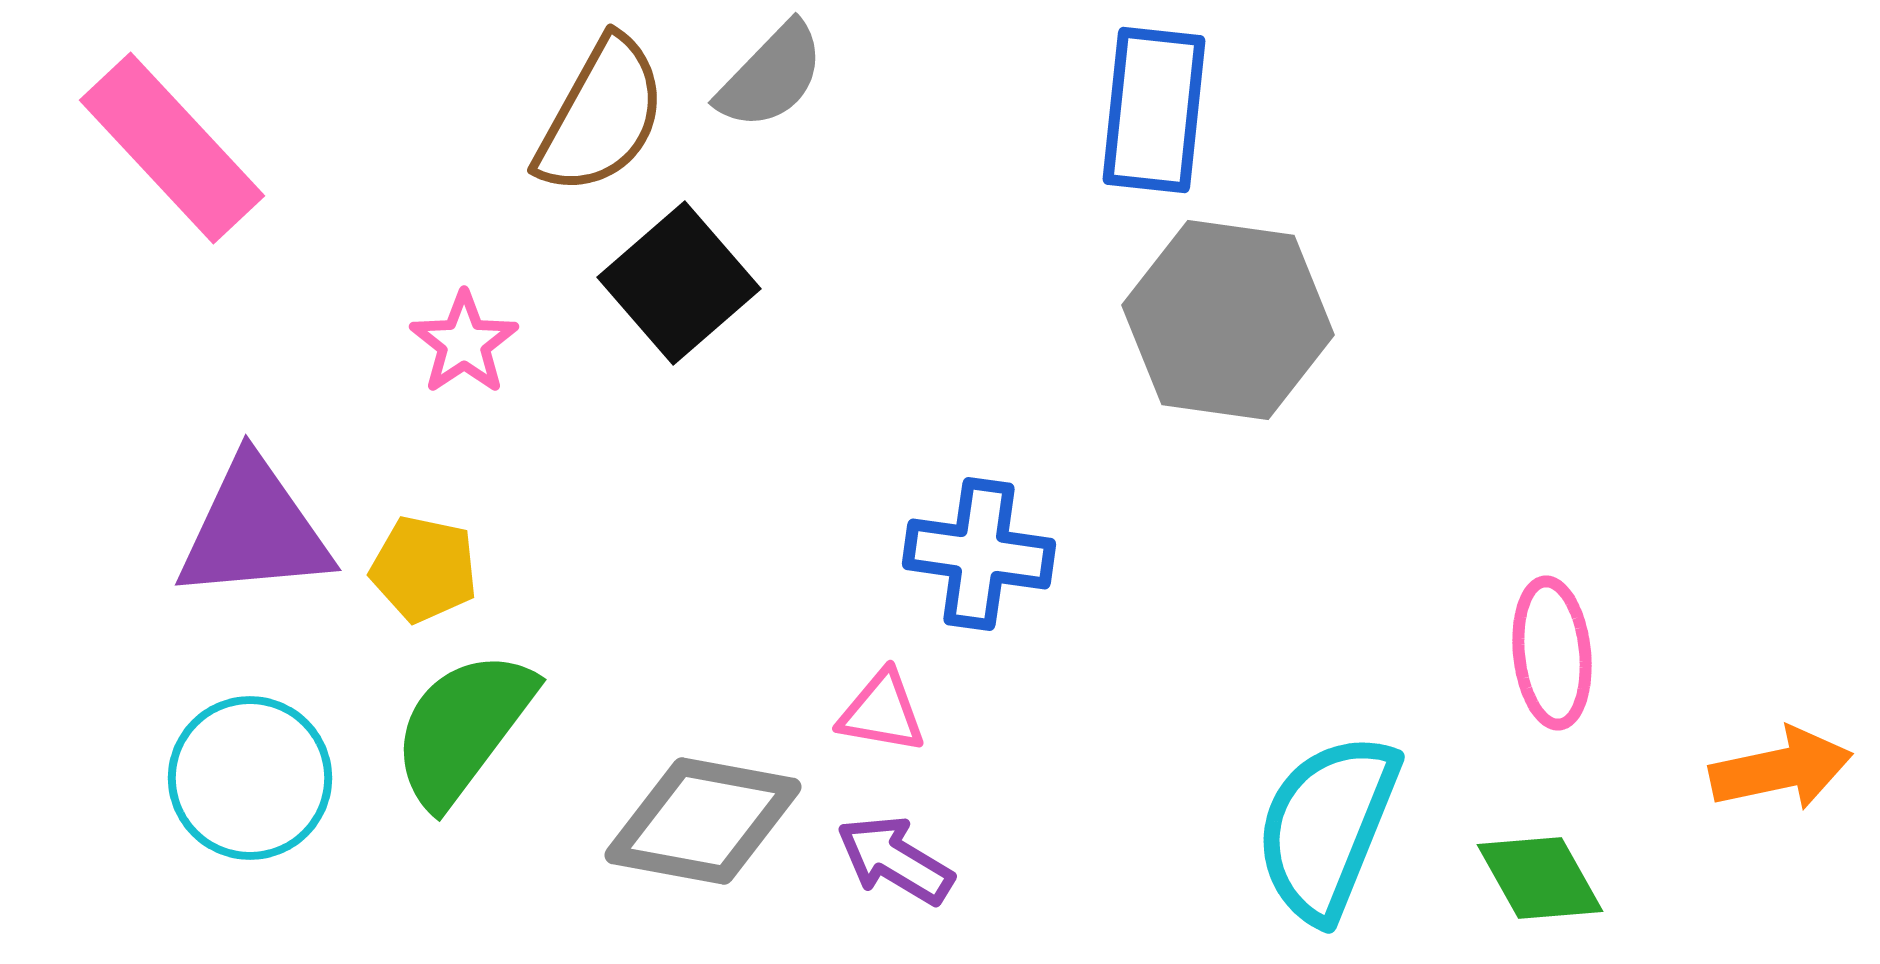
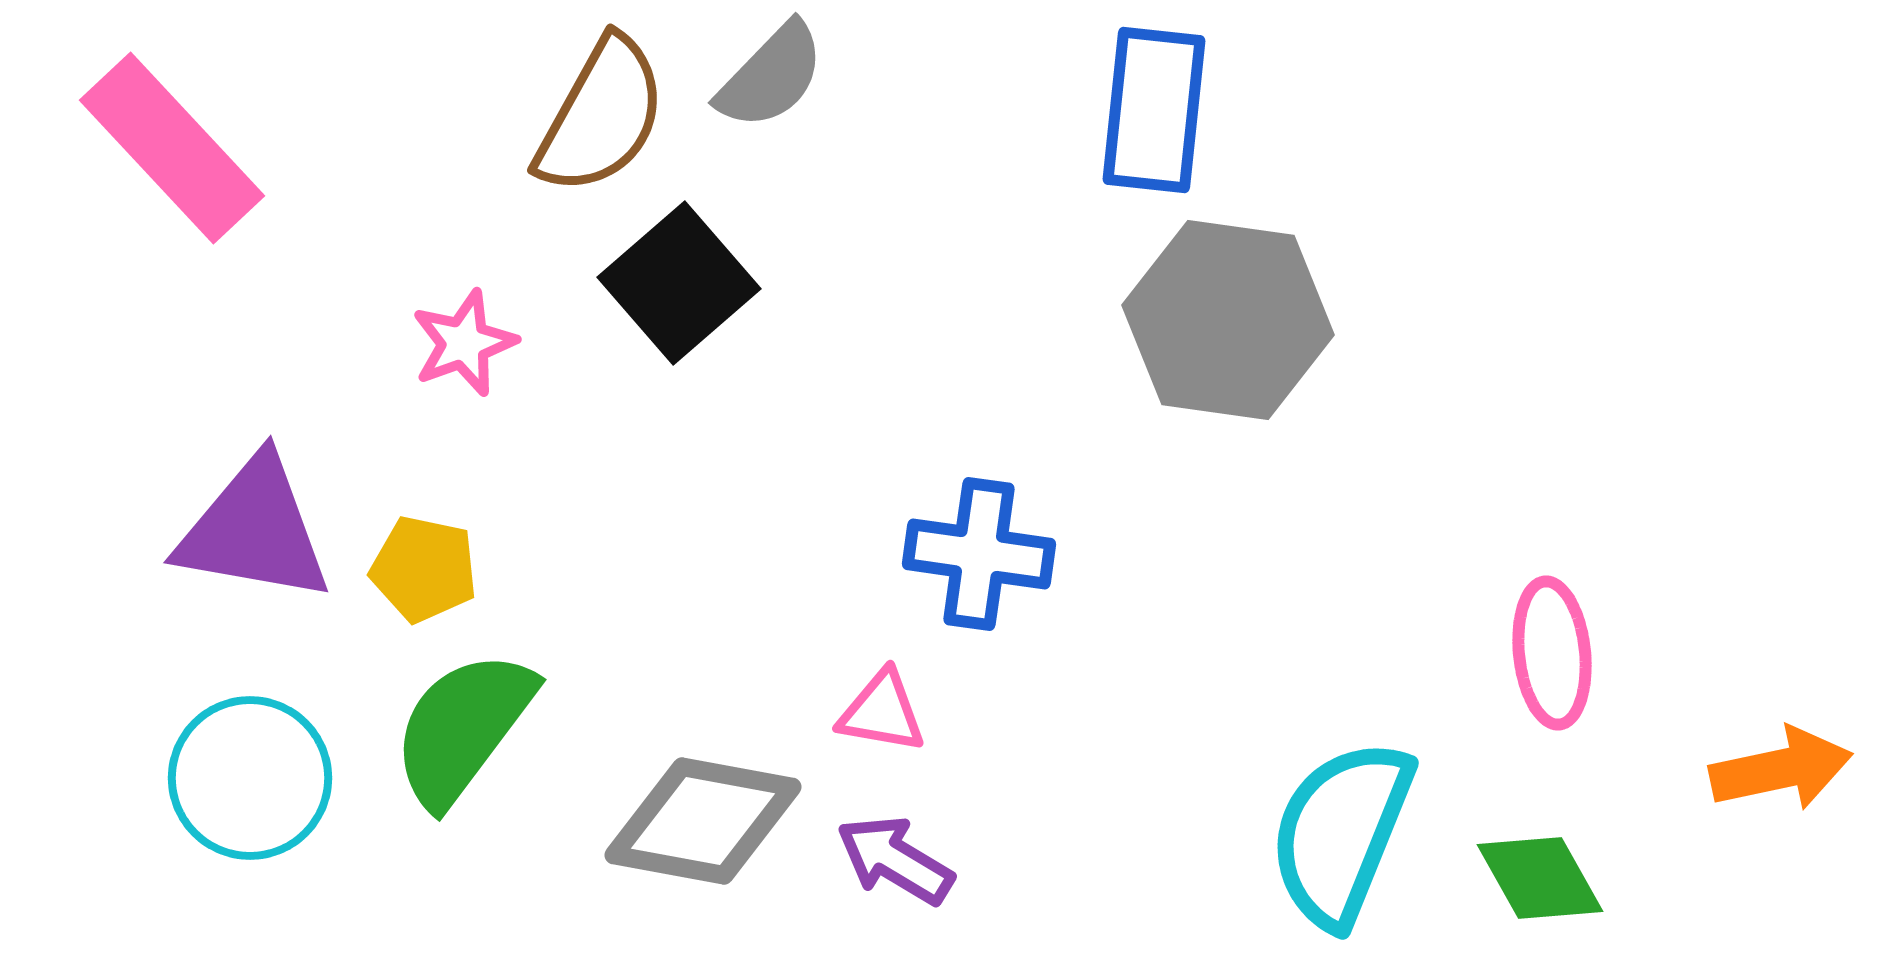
pink star: rotated 14 degrees clockwise
purple triangle: rotated 15 degrees clockwise
cyan semicircle: moved 14 px right, 6 px down
